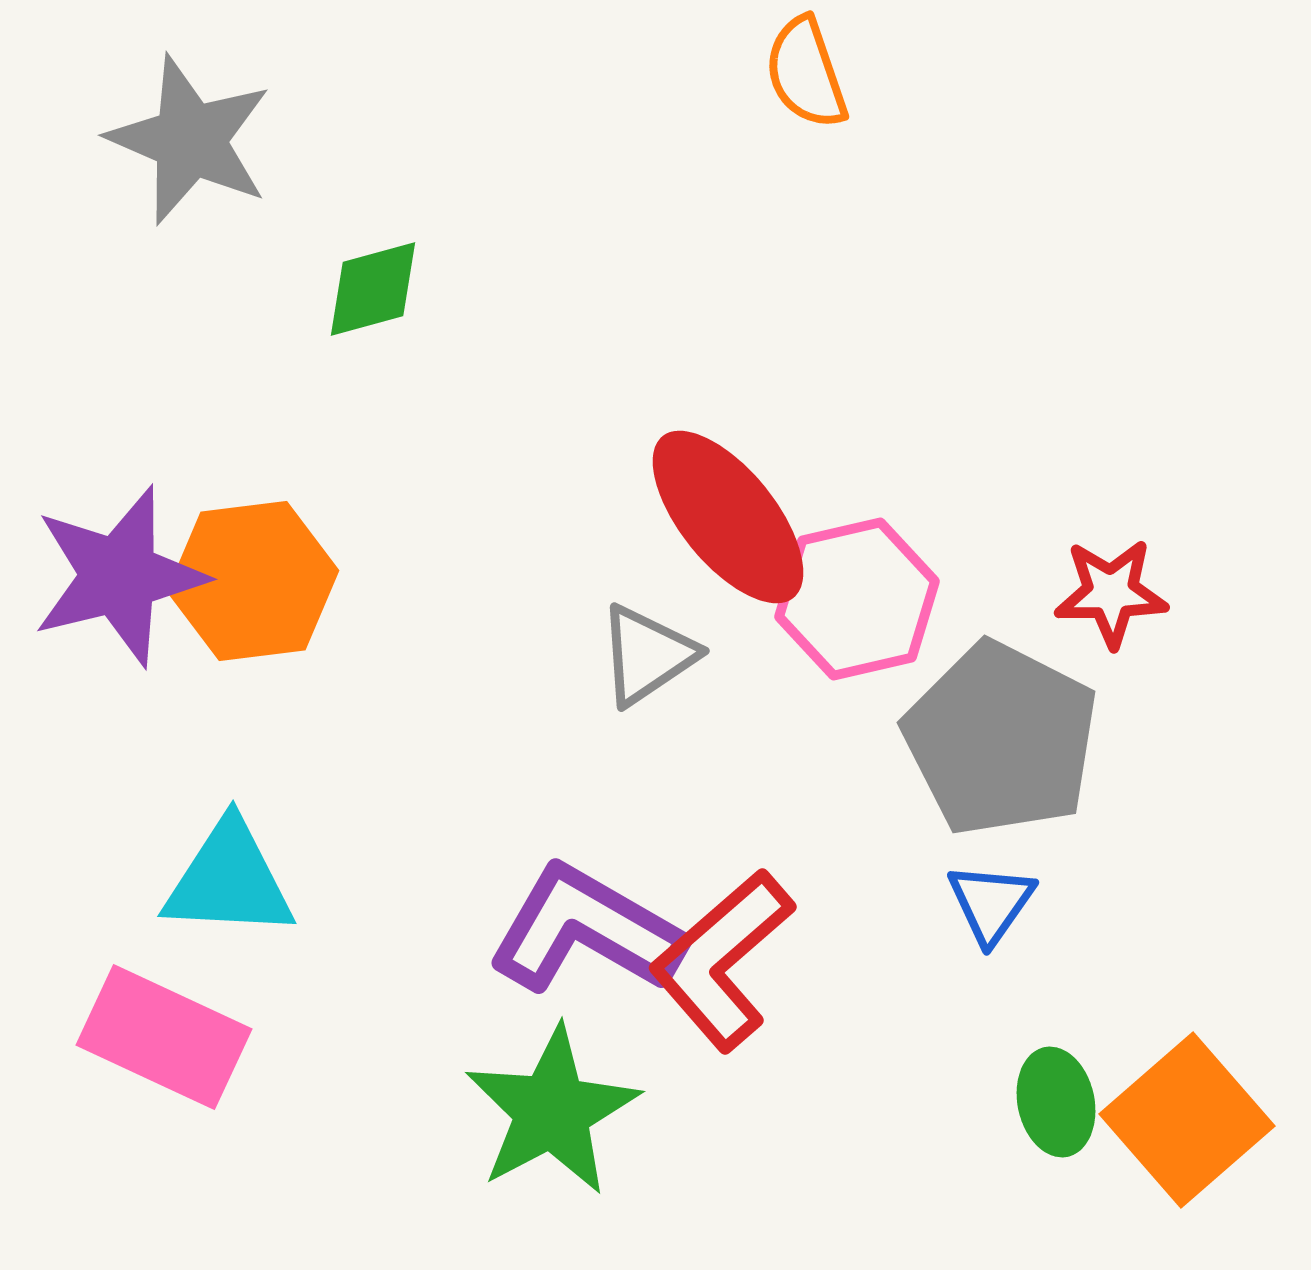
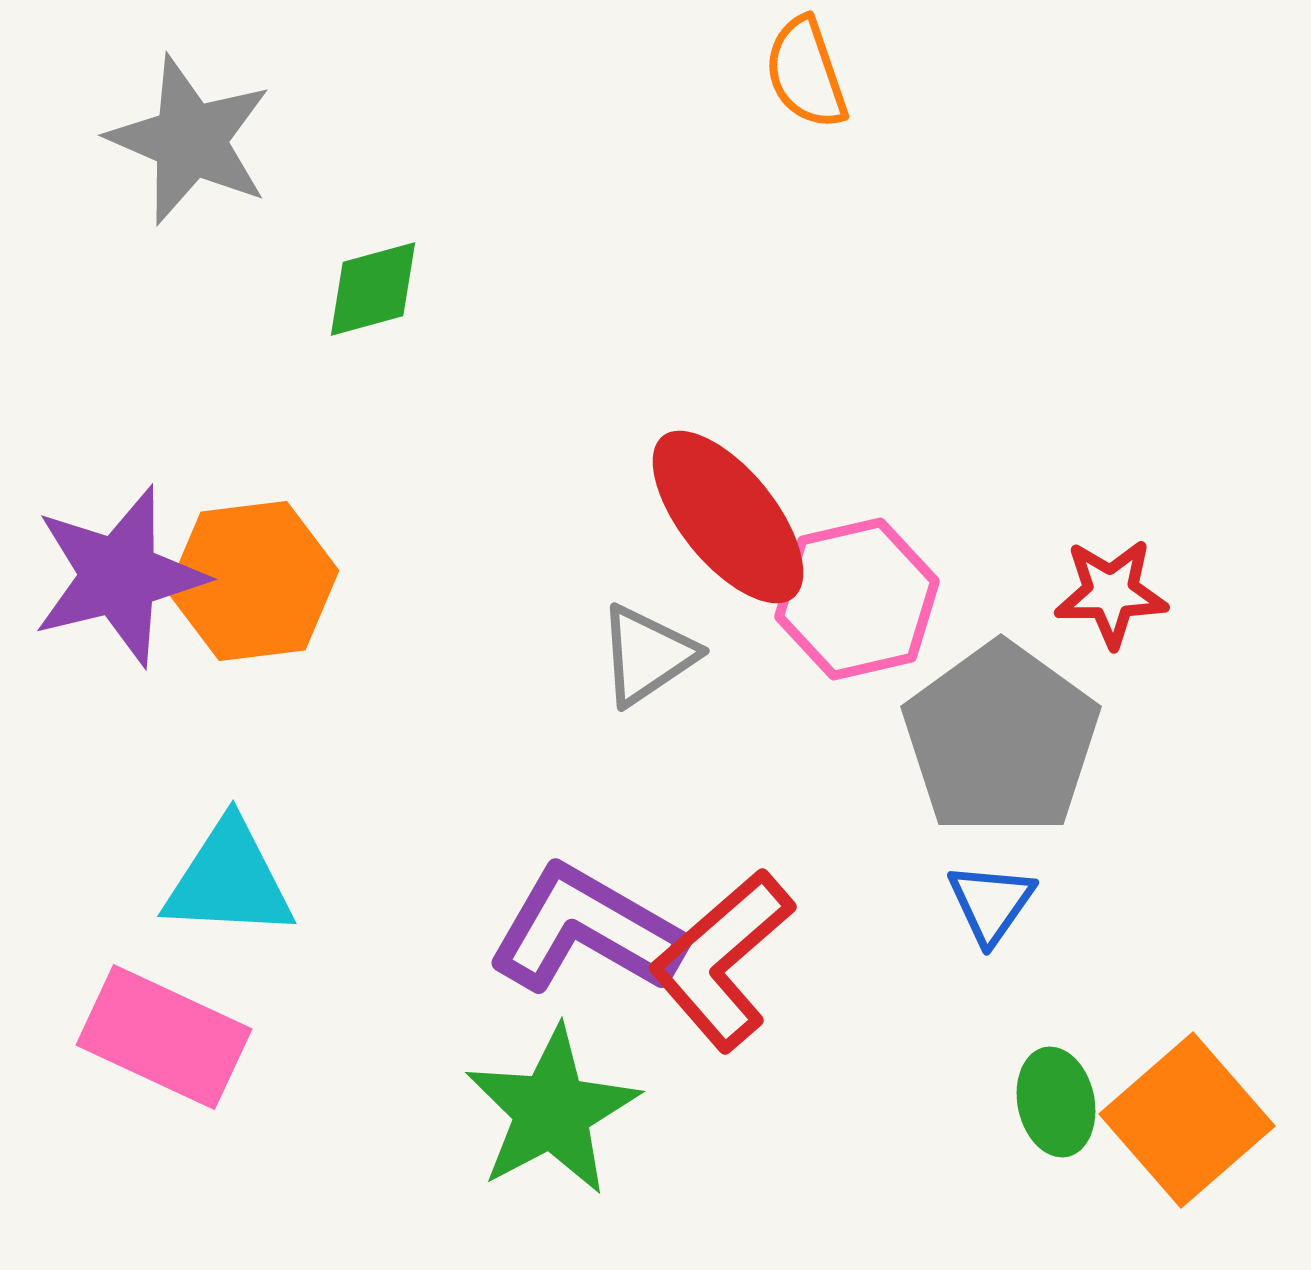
gray pentagon: rotated 9 degrees clockwise
